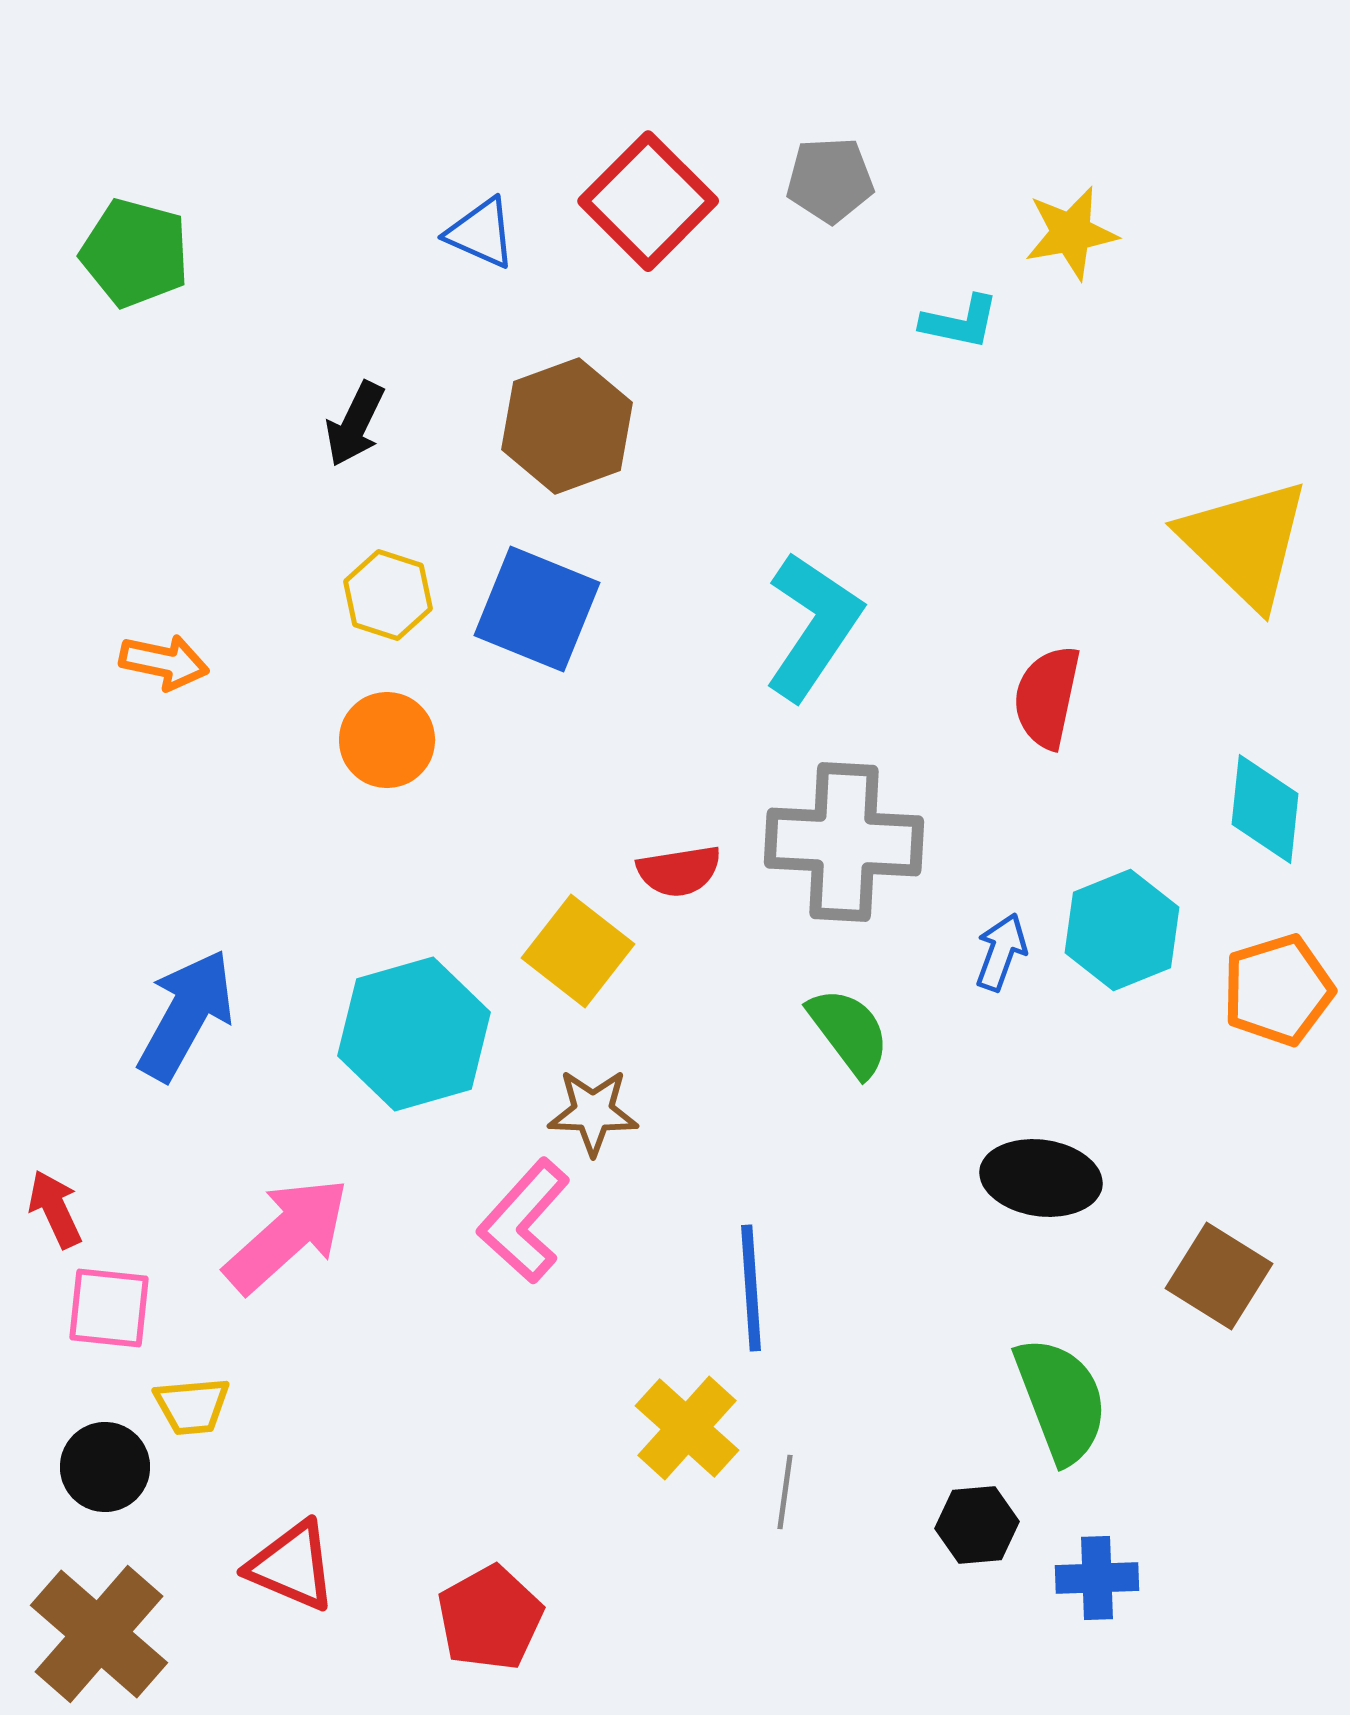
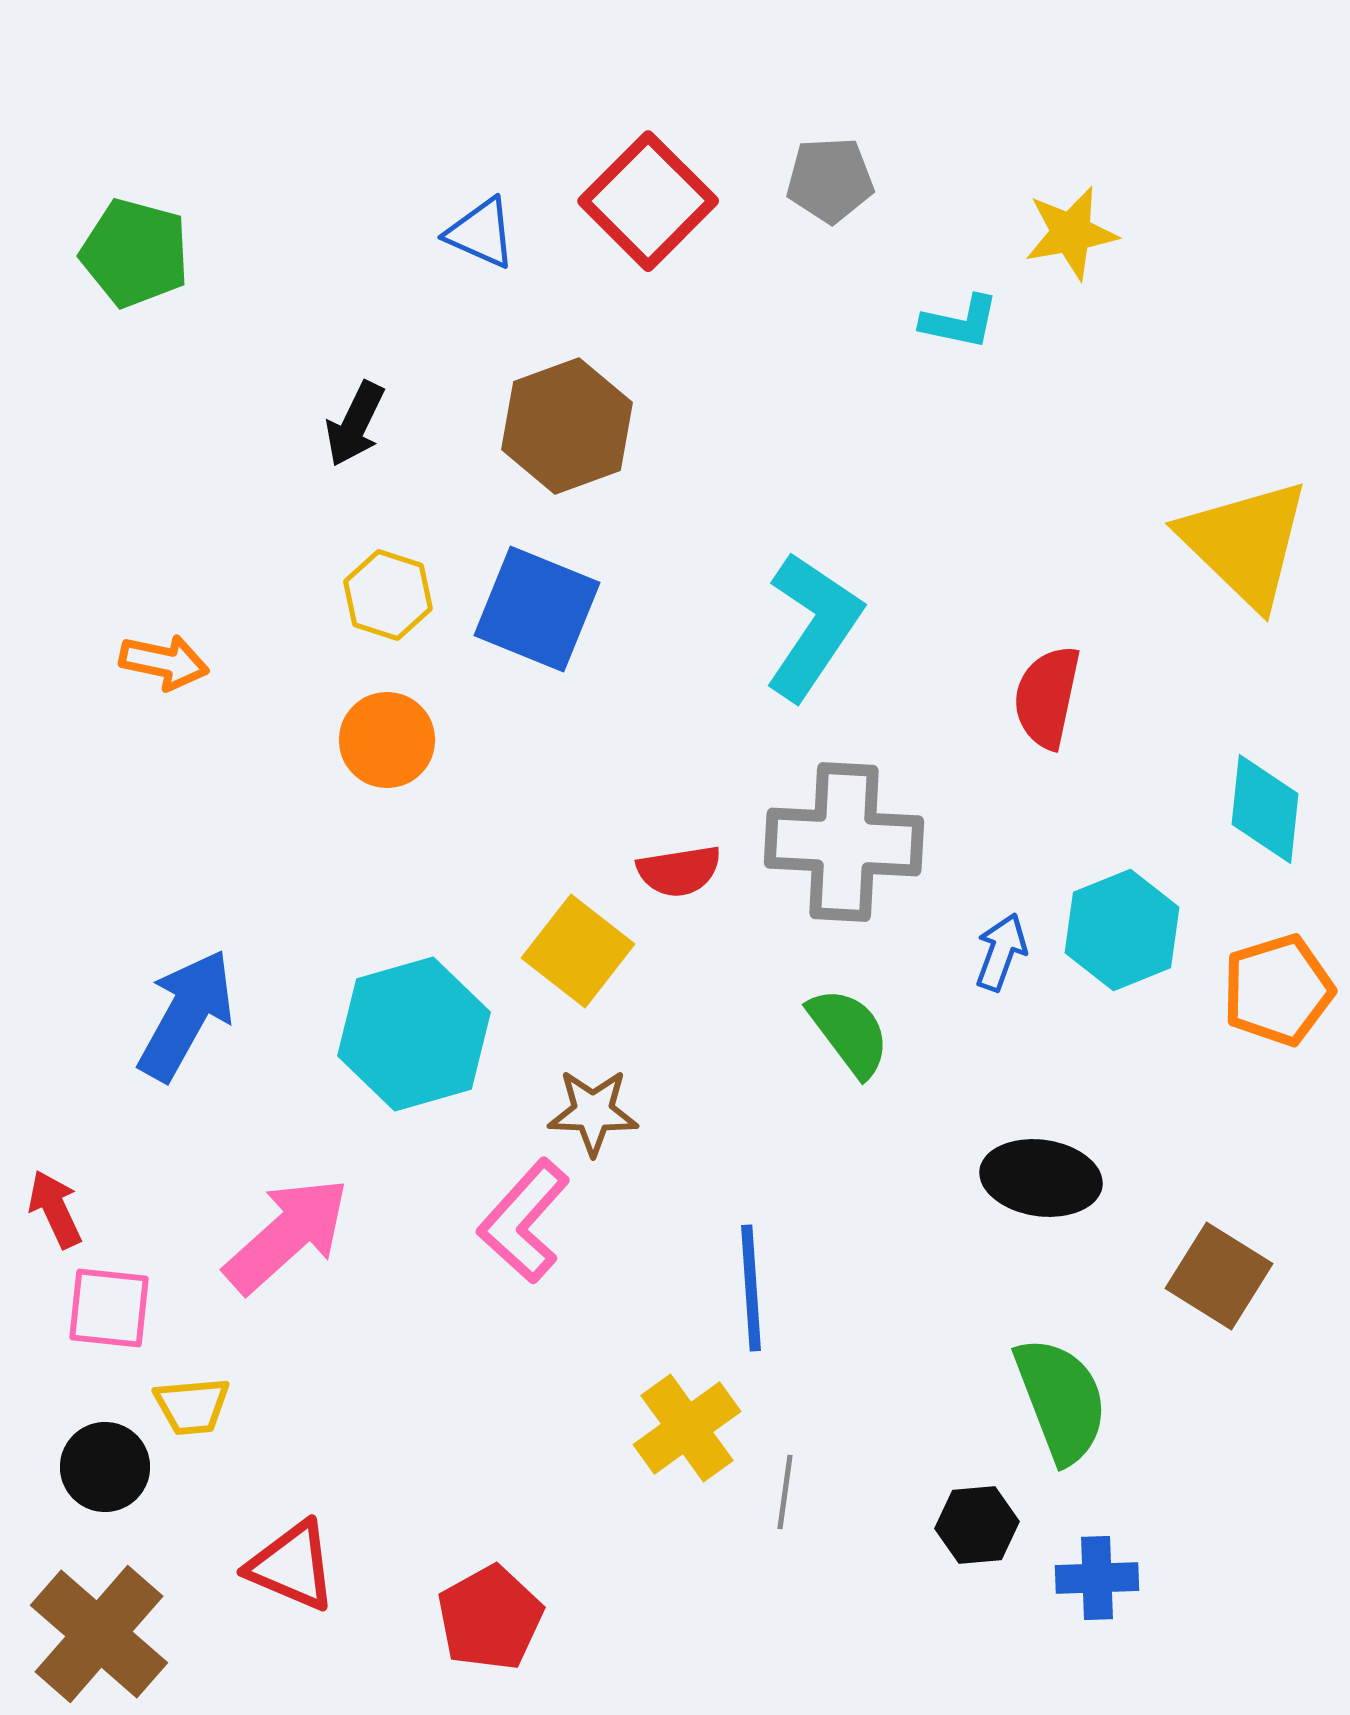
yellow cross at (687, 1428): rotated 12 degrees clockwise
